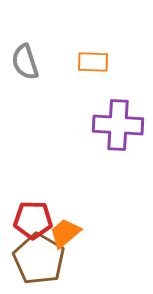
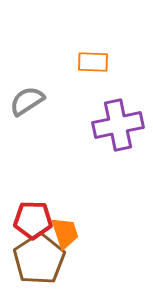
gray semicircle: moved 2 px right, 39 px down; rotated 75 degrees clockwise
purple cross: rotated 15 degrees counterclockwise
orange trapezoid: rotated 112 degrees clockwise
brown pentagon: rotated 9 degrees clockwise
